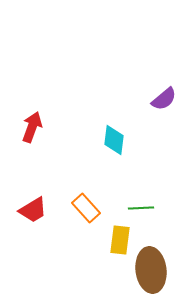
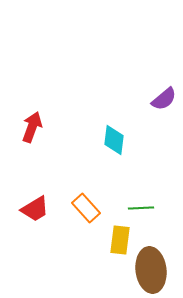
red trapezoid: moved 2 px right, 1 px up
